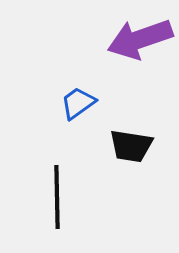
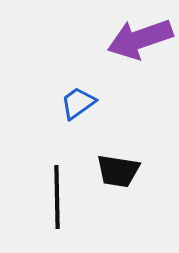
black trapezoid: moved 13 px left, 25 px down
